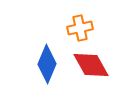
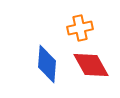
blue diamond: rotated 18 degrees counterclockwise
